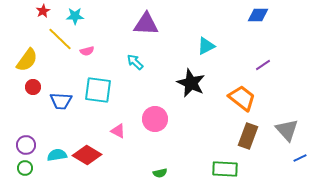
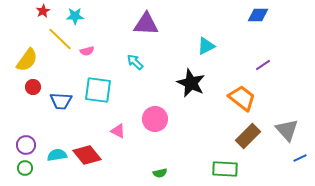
brown rectangle: rotated 25 degrees clockwise
red diamond: rotated 20 degrees clockwise
